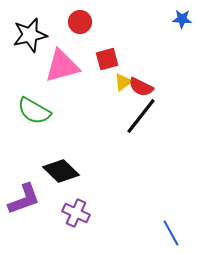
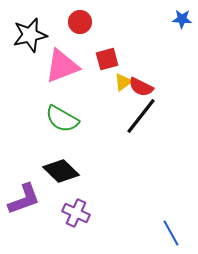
pink triangle: rotated 6 degrees counterclockwise
green semicircle: moved 28 px right, 8 px down
